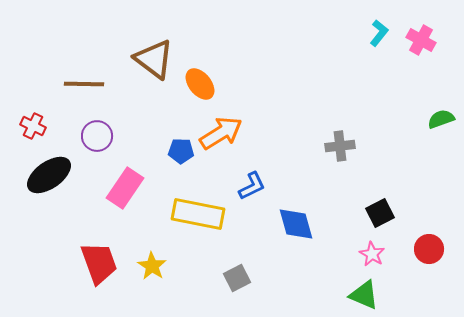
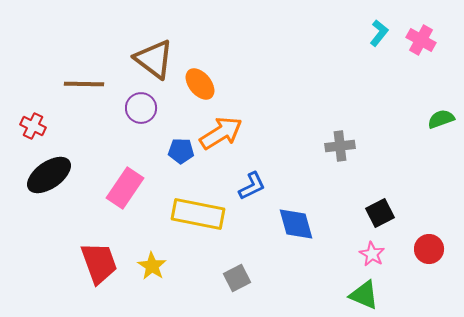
purple circle: moved 44 px right, 28 px up
